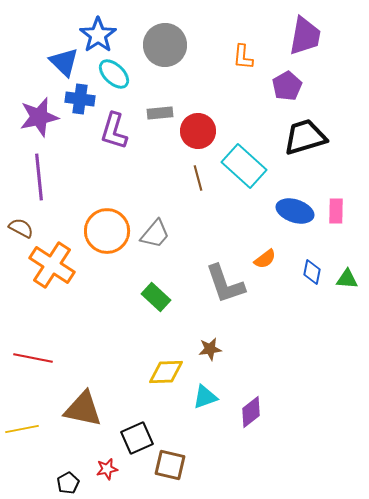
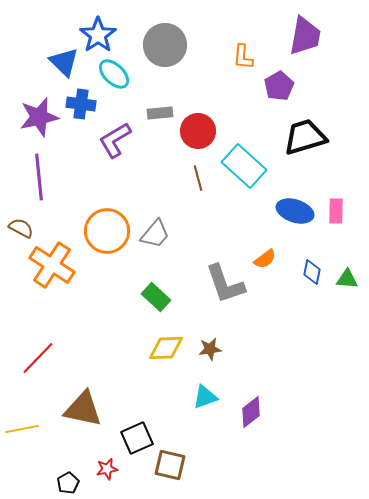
purple pentagon: moved 8 px left
blue cross: moved 1 px right, 5 px down
purple L-shape: moved 1 px right, 9 px down; rotated 42 degrees clockwise
red line: moved 5 px right; rotated 57 degrees counterclockwise
yellow diamond: moved 24 px up
